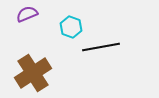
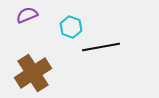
purple semicircle: moved 1 px down
